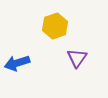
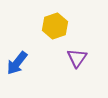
blue arrow: rotated 35 degrees counterclockwise
